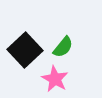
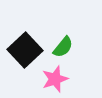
pink star: rotated 24 degrees clockwise
